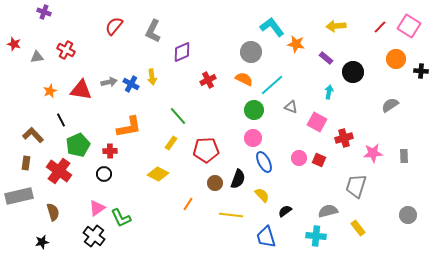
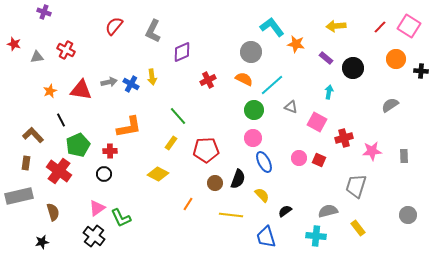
black circle at (353, 72): moved 4 px up
pink star at (373, 153): moved 1 px left, 2 px up
